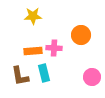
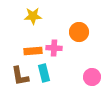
orange circle: moved 2 px left, 3 px up
